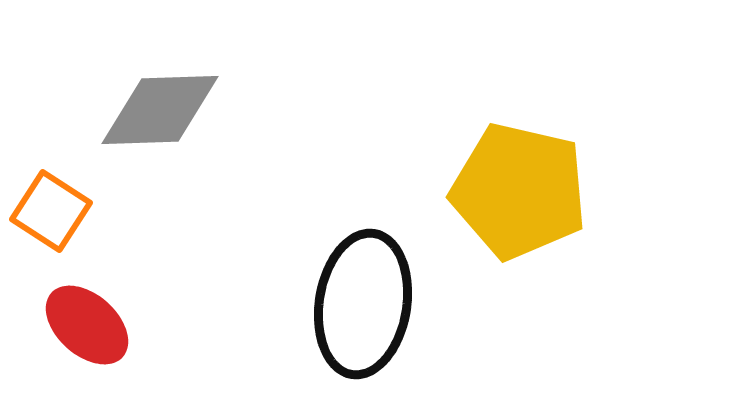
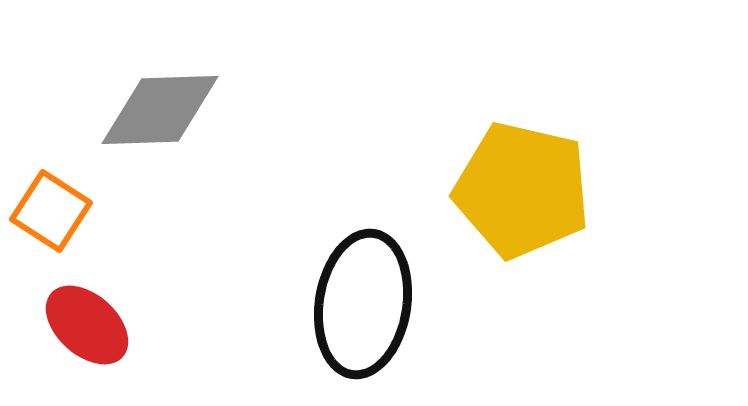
yellow pentagon: moved 3 px right, 1 px up
